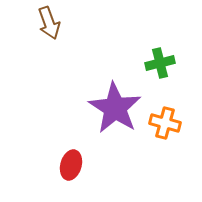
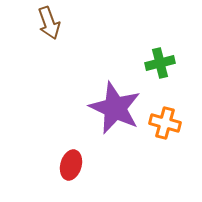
purple star: rotated 8 degrees counterclockwise
